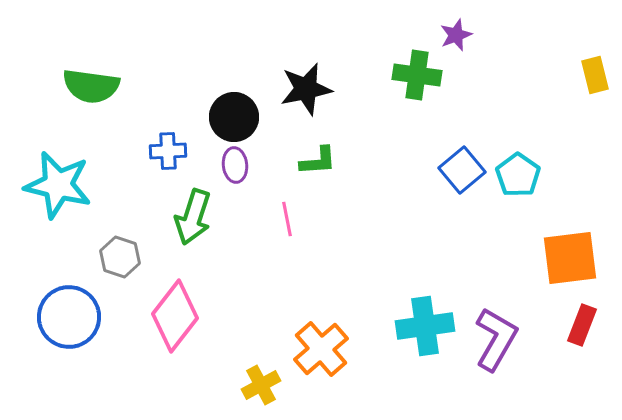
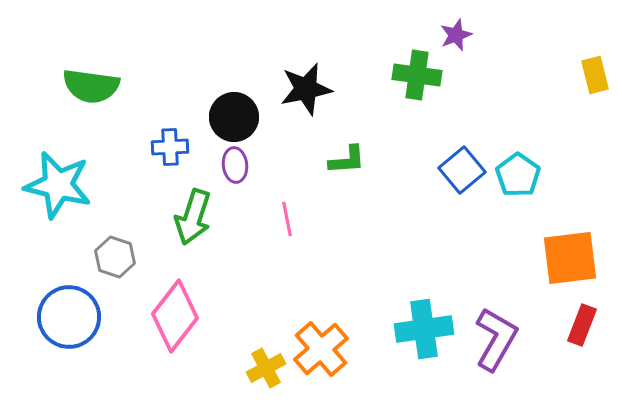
blue cross: moved 2 px right, 4 px up
green L-shape: moved 29 px right, 1 px up
gray hexagon: moved 5 px left
cyan cross: moved 1 px left, 3 px down
yellow cross: moved 5 px right, 17 px up
